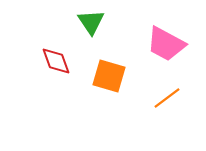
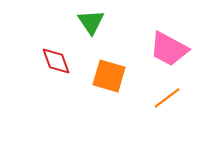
pink trapezoid: moved 3 px right, 5 px down
